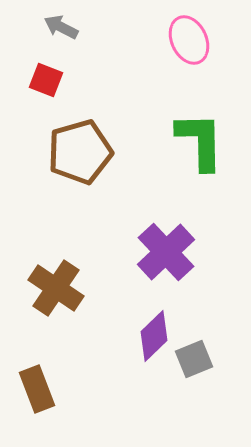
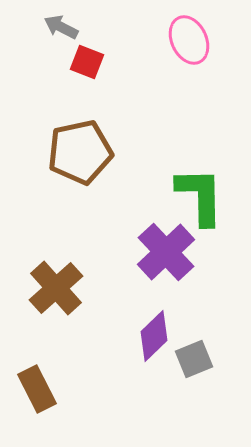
red square: moved 41 px right, 18 px up
green L-shape: moved 55 px down
brown pentagon: rotated 4 degrees clockwise
brown cross: rotated 14 degrees clockwise
brown rectangle: rotated 6 degrees counterclockwise
